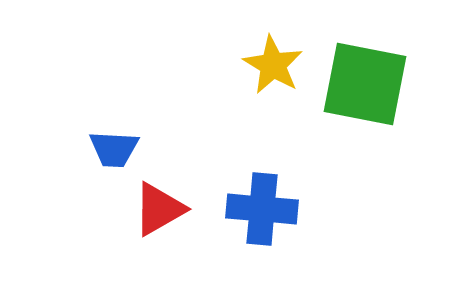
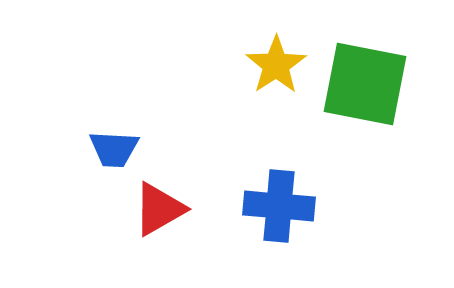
yellow star: moved 3 px right; rotated 8 degrees clockwise
blue cross: moved 17 px right, 3 px up
